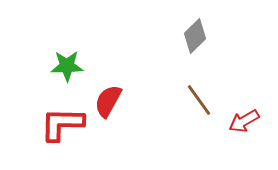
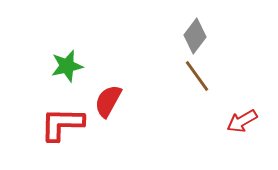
gray diamond: rotated 8 degrees counterclockwise
green star: rotated 12 degrees counterclockwise
brown line: moved 2 px left, 24 px up
red arrow: moved 2 px left
